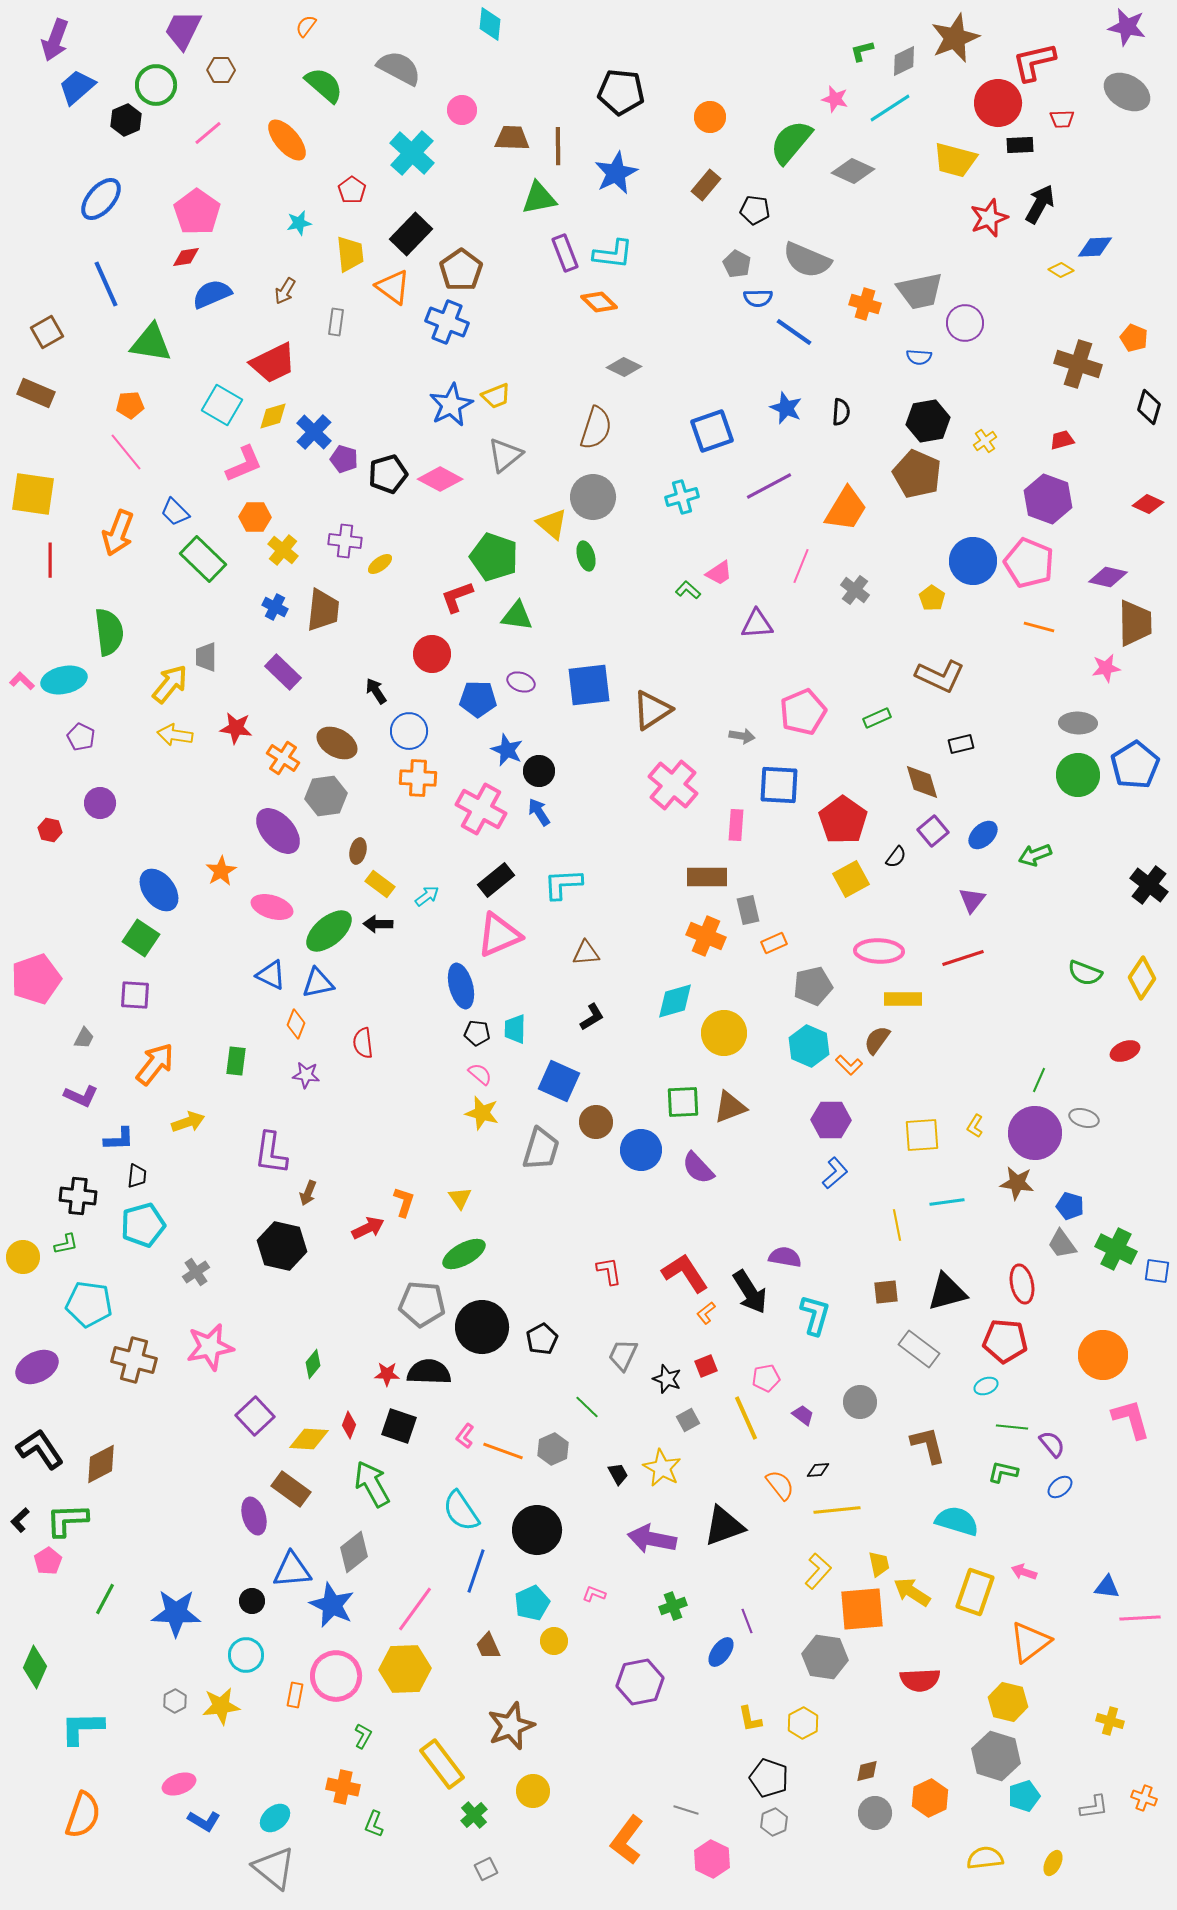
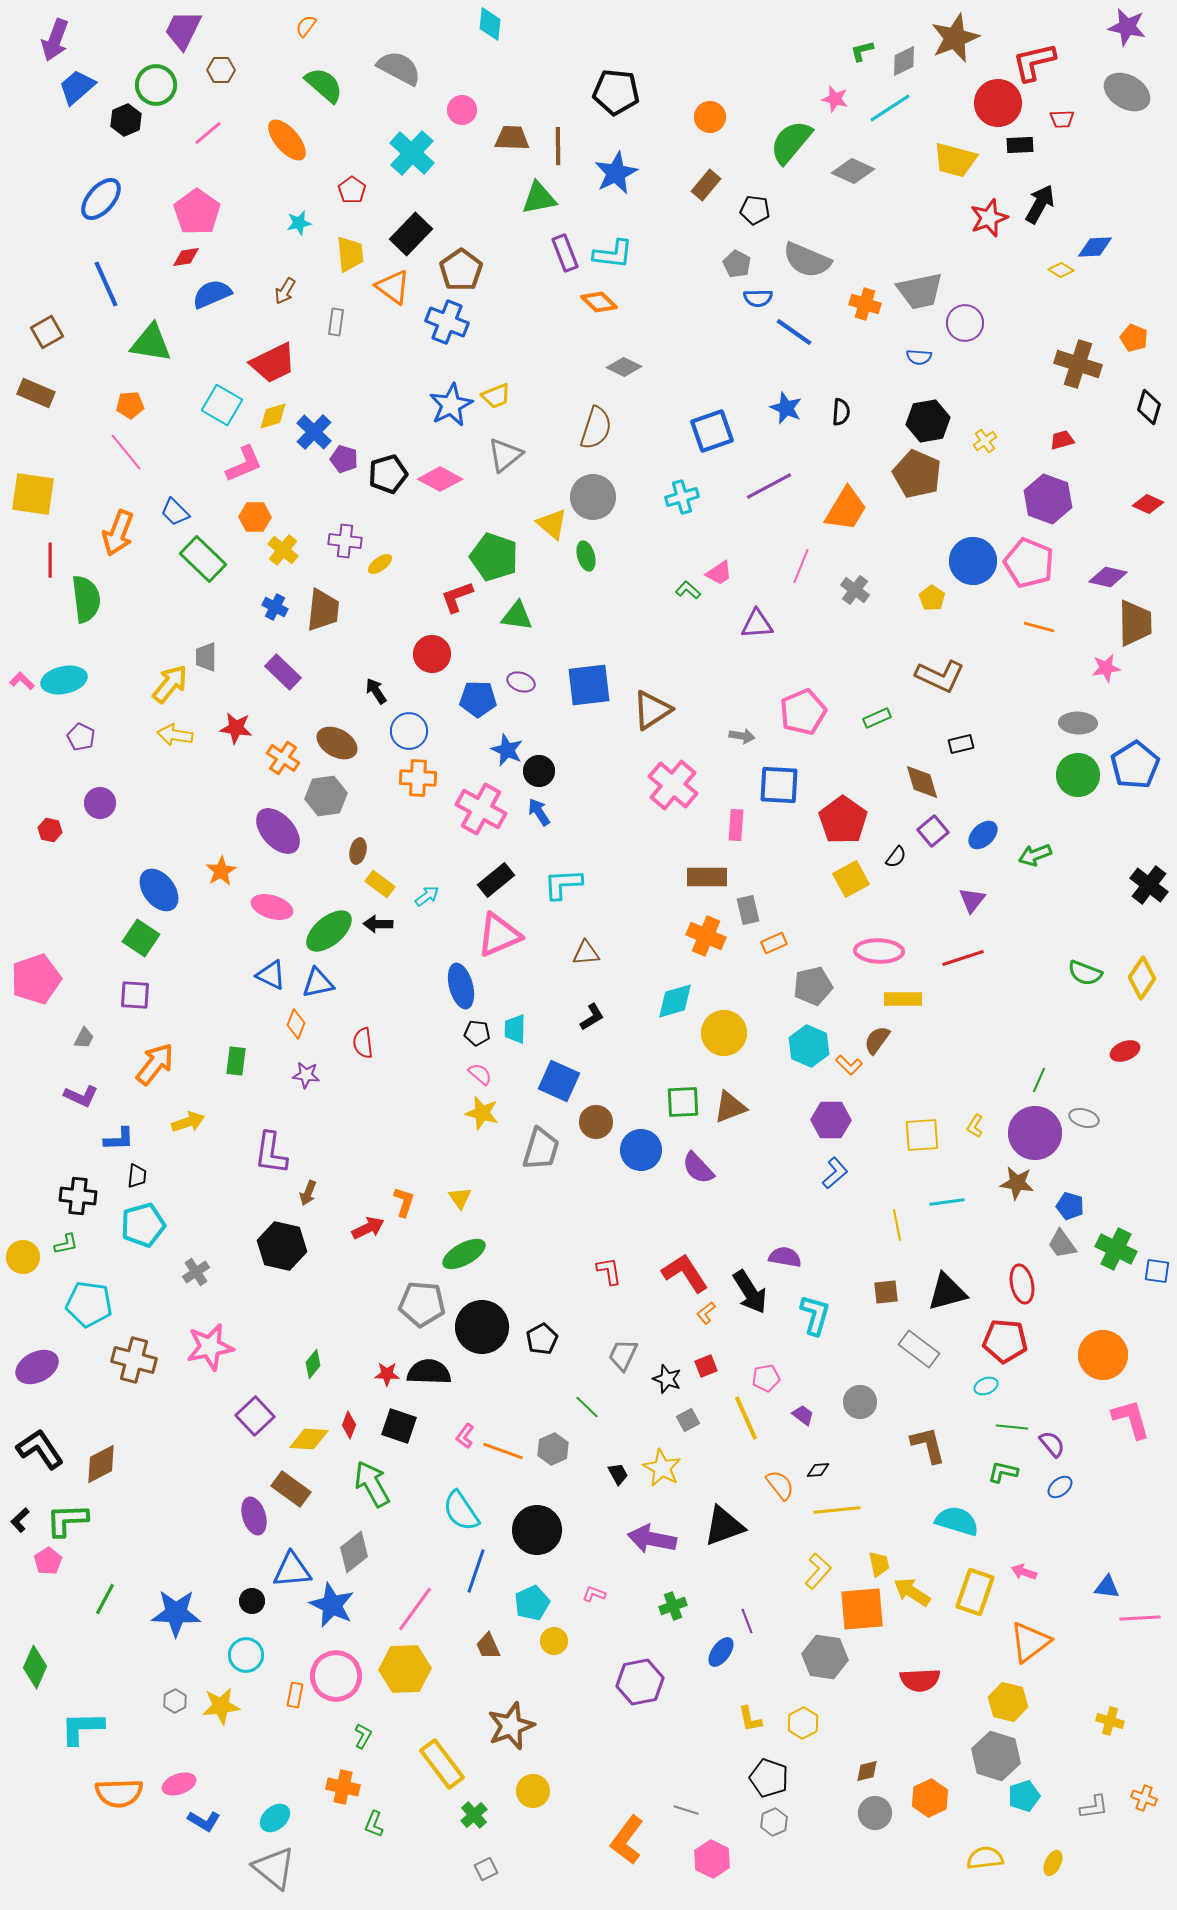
black pentagon at (621, 92): moved 5 px left
green semicircle at (109, 632): moved 23 px left, 33 px up
orange semicircle at (83, 1815): moved 36 px right, 22 px up; rotated 69 degrees clockwise
